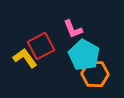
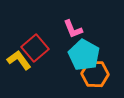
red square: moved 6 px left, 2 px down; rotated 12 degrees counterclockwise
yellow L-shape: moved 6 px left, 2 px down
